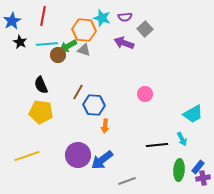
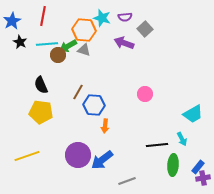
green ellipse: moved 6 px left, 5 px up
